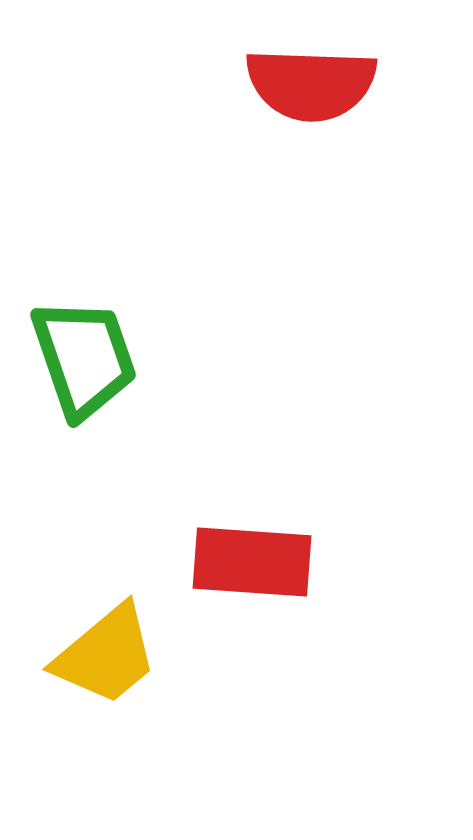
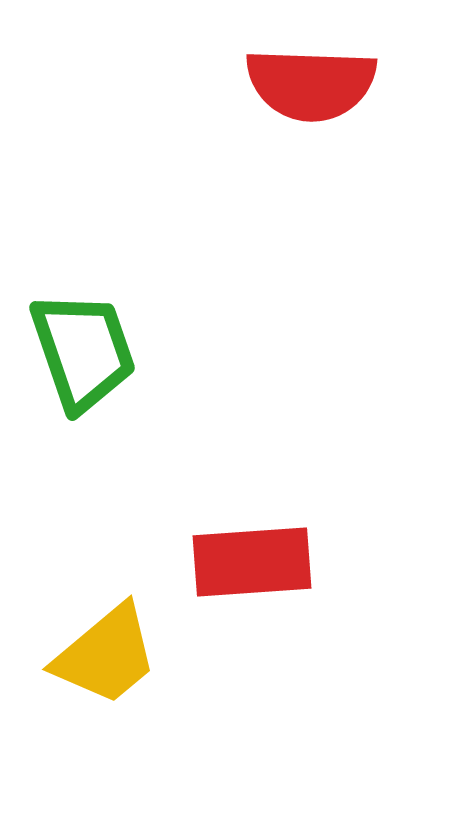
green trapezoid: moved 1 px left, 7 px up
red rectangle: rotated 8 degrees counterclockwise
